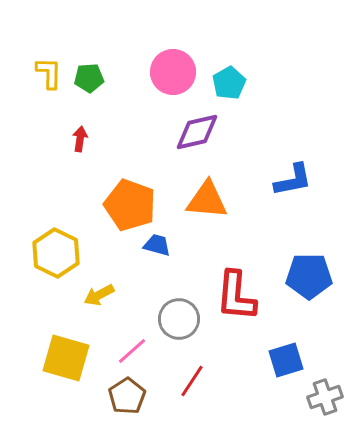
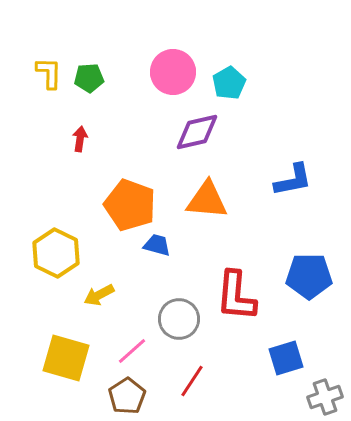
blue square: moved 2 px up
